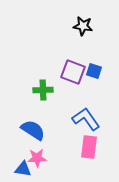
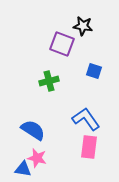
purple square: moved 11 px left, 28 px up
green cross: moved 6 px right, 9 px up; rotated 12 degrees counterclockwise
pink star: rotated 18 degrees clockwise
